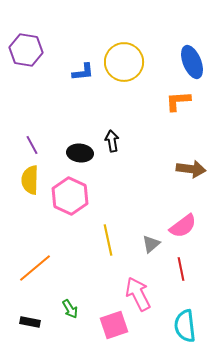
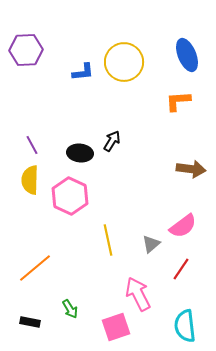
purple hexagon: rotated 12 degrees counterclockwise
blue ellipse: moved 5 px left, 7 px up
black arrow: rotated 40 degrees clockwise
red line: rotated 45 degrees clockwise
pink square: moved 2 px right, 2 px down
